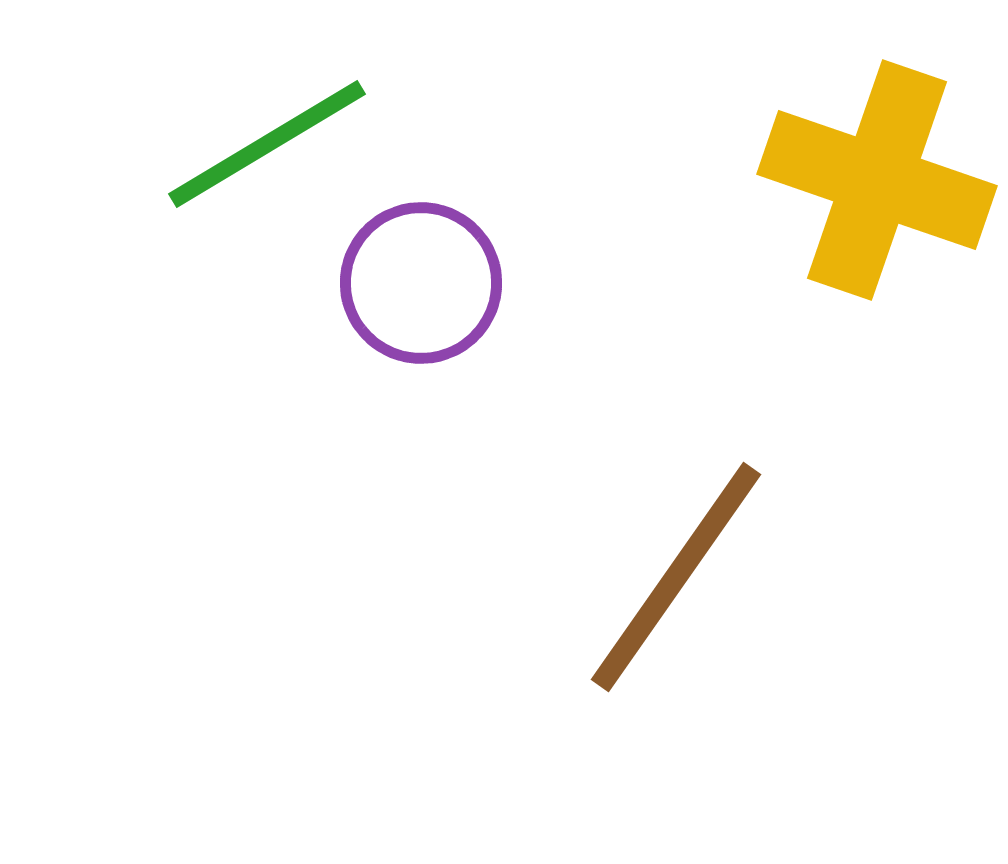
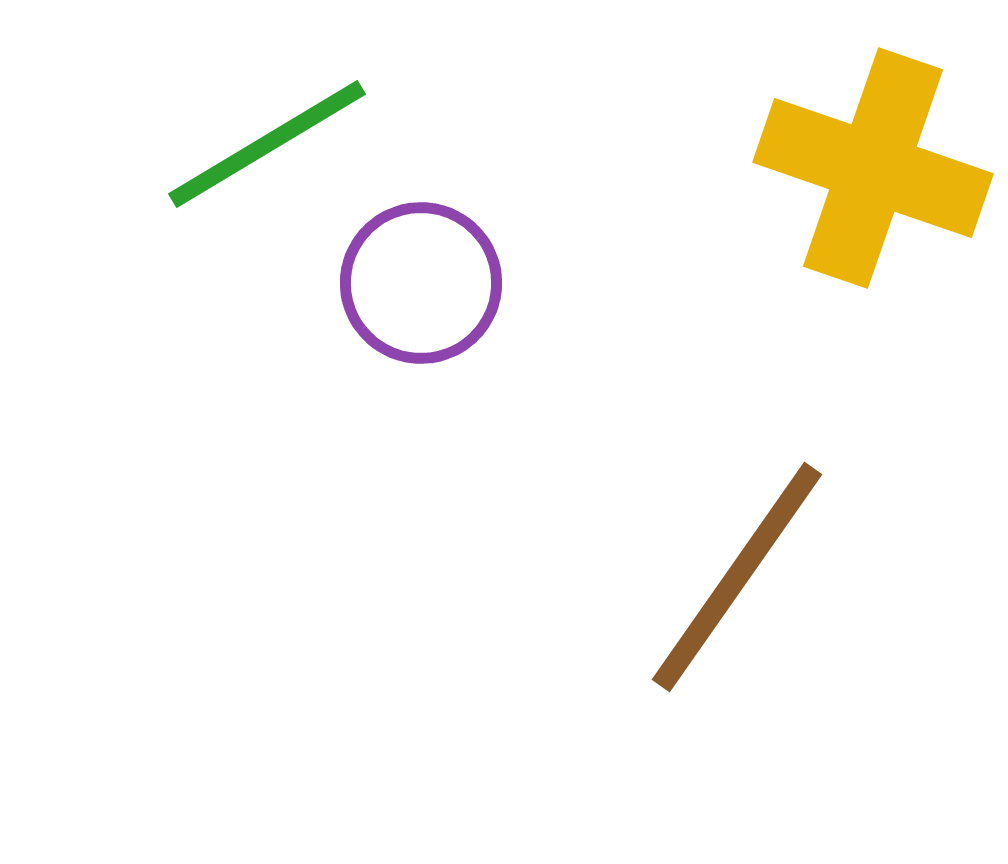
yellow cross: moved 4 px left, 12 px up
brown line: moved 61 px right
